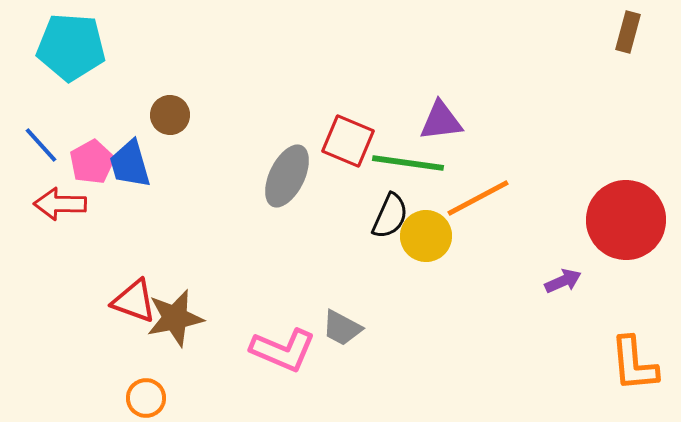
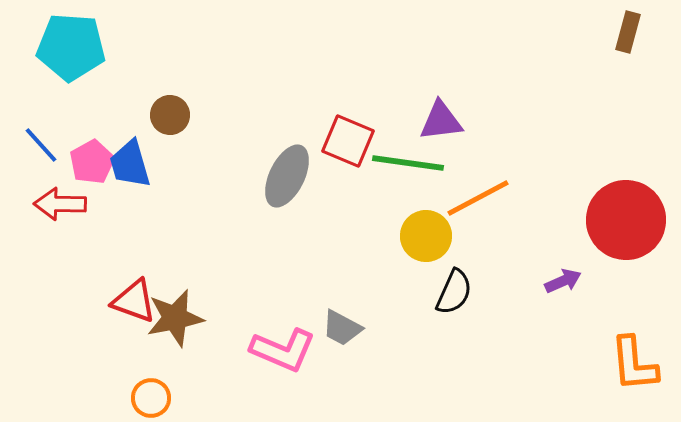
black semicircle: moved 64 px right, 76 px down
orange circle: moved 5 px right
